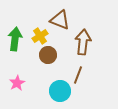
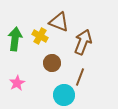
brown triangle: moved 1 px left, 2 px down
yellow cross: rotated 28 degrees counterclockwise
brown arrow: rotated 15 degrees clockwise
brown circle: moved 4 px right, 8 px down
brown line: moved 2 px right, 2 px down
cyan circle: moved 4 px right, 4 px down
